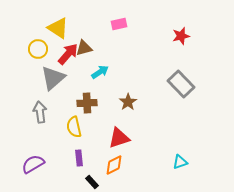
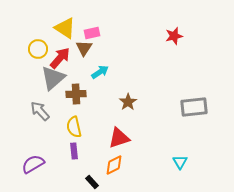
pink rectangle: moved 27 px left, 9 px down
yellow triangle: moved 7 px right
red star: moved 7 px left
brown triangle: rotated 42 degrees counterclockwise
red arrow: moved 8 px left, 4 px down
gray rectangle: moved 13 px right, 23 px down; rotated 52 degrees counterclockwise
brown cross: moved 11 px left, 9 px up
gray arrow: moved 1 px up; rotated 35 degrees counterclockwise
purple rectangle: moved 5 px left, 7 px up
cyan triangle: rotated 42 degrees counterclockwise
